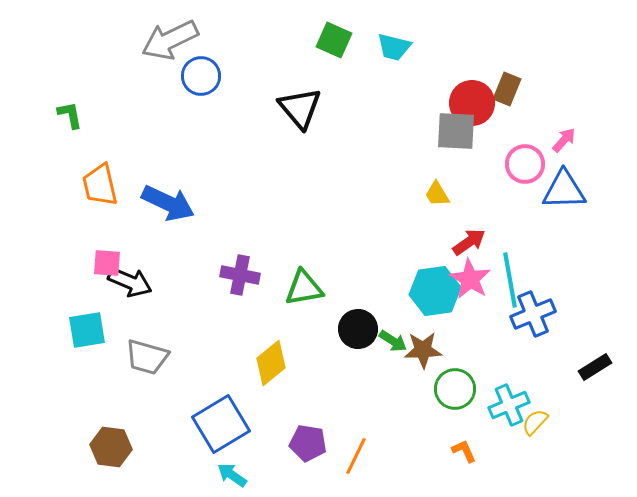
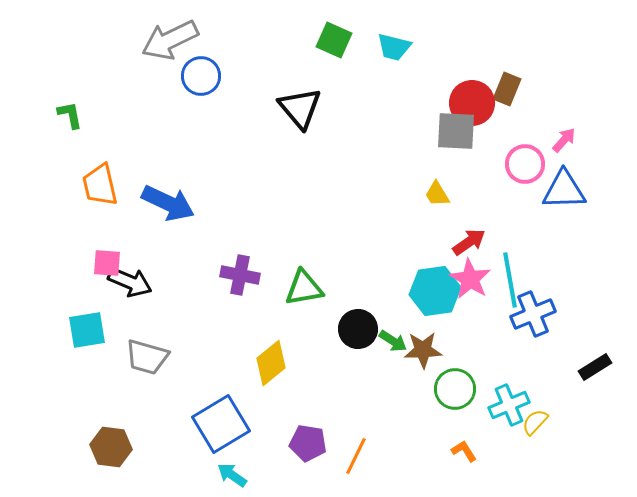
orange L-shape: rotated 8 degrees counterclockwise
